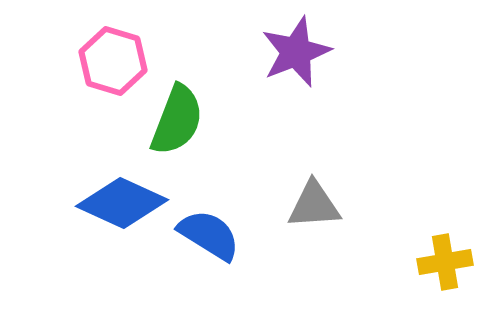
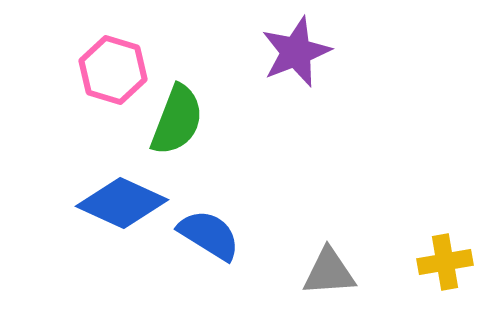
pink hexagon: moved 9 px down
gray triangle: moved 15 px right, 67 px down
